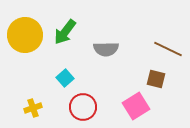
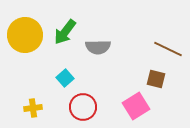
gray semicircle: moved 8 px left, 2 px up
yellow cross: rotated 12 degrees clockwise
